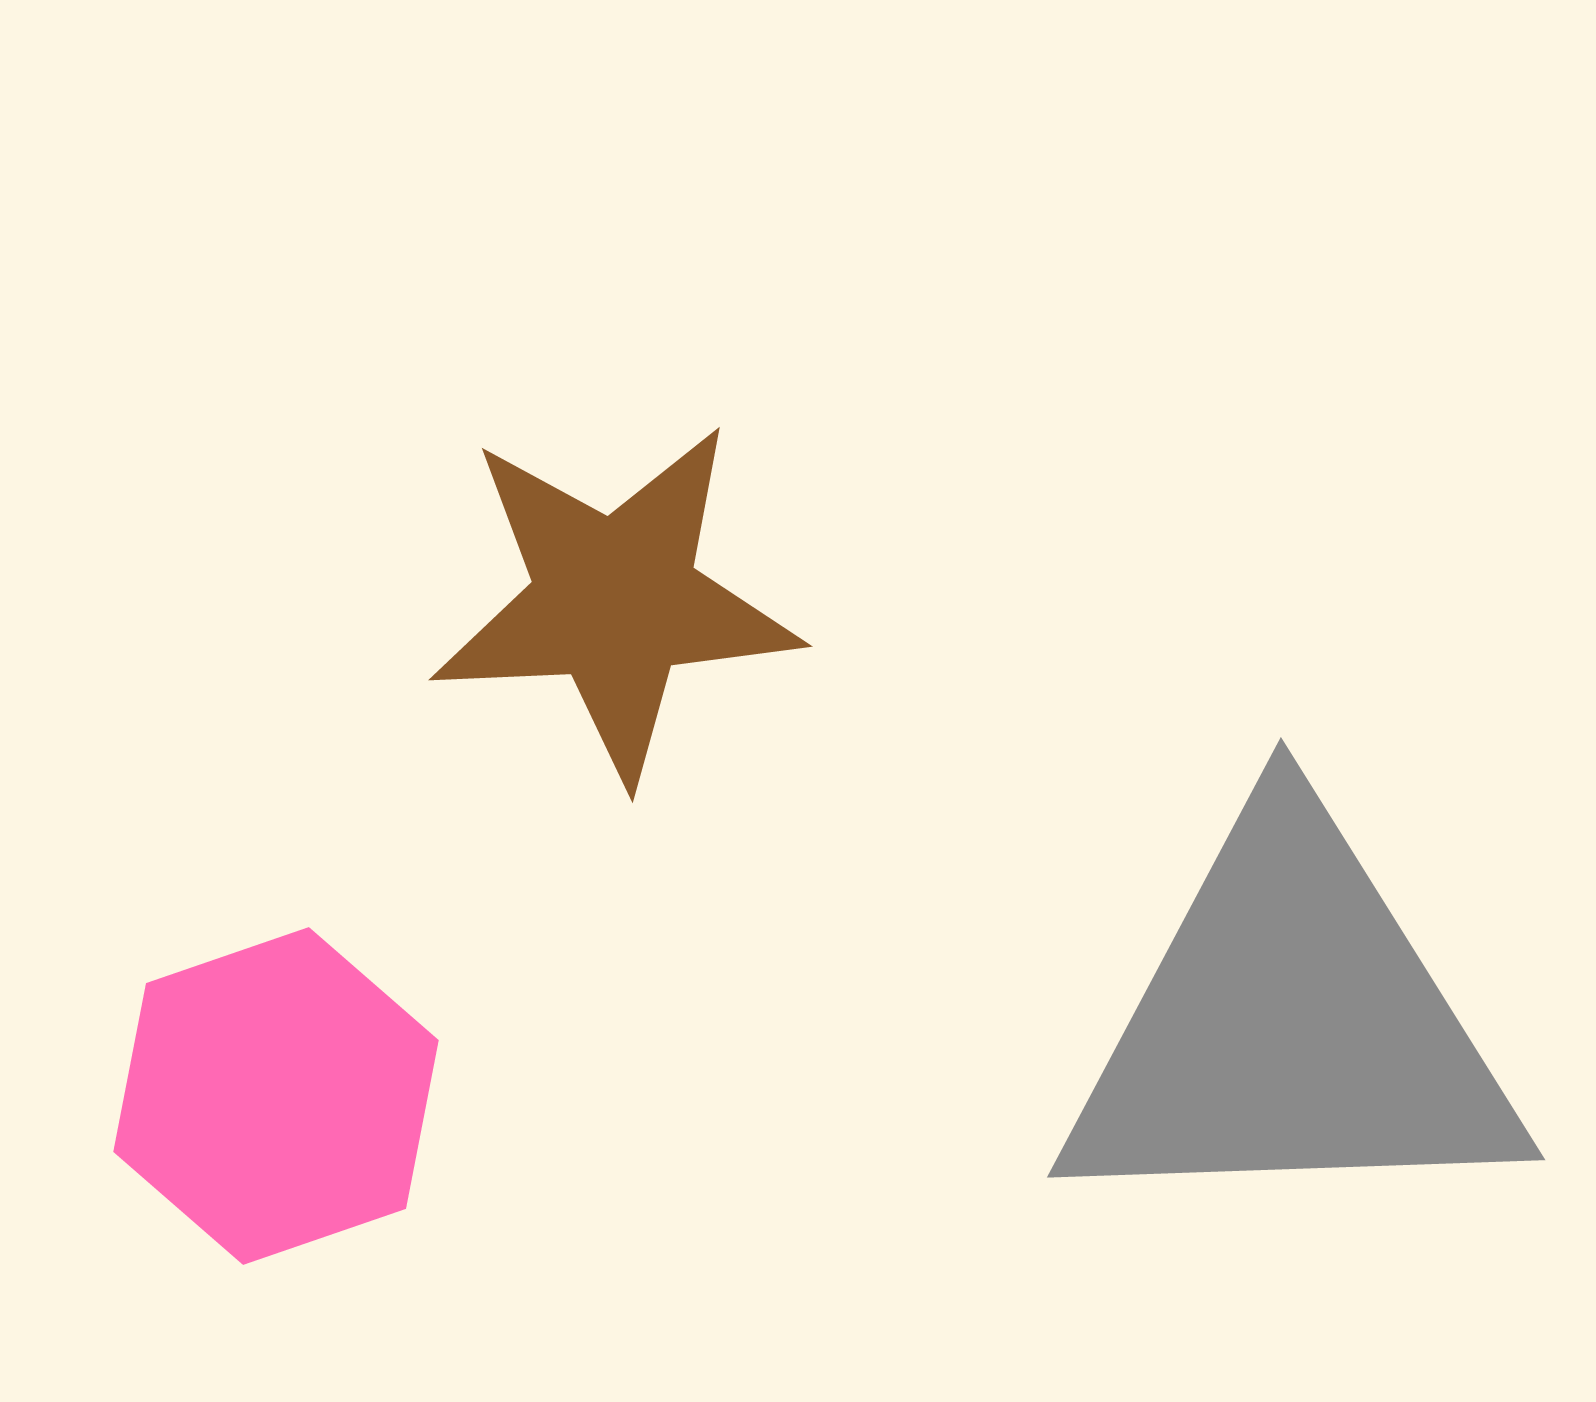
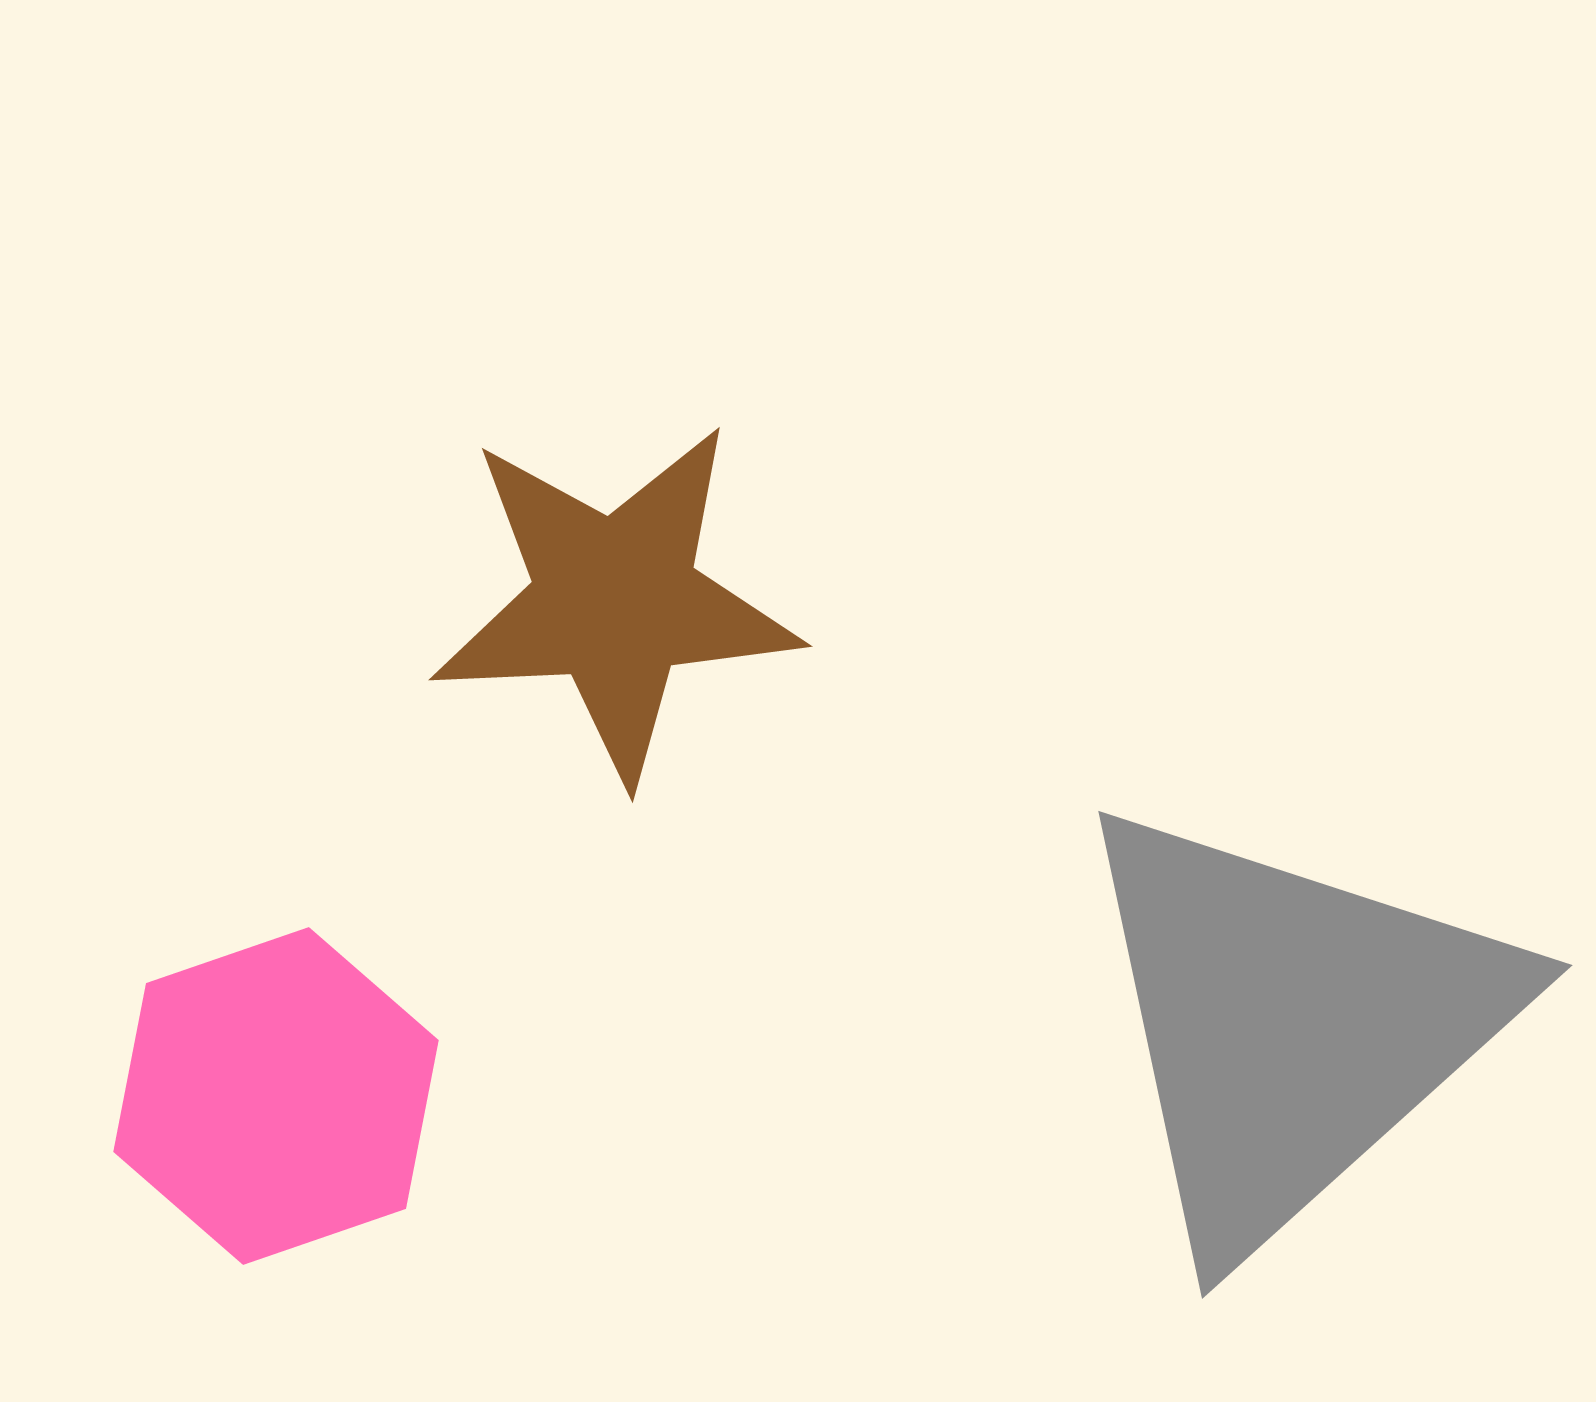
gray triangle: rotated 40 degrees counterclockwise
